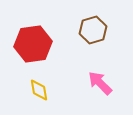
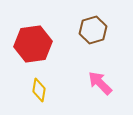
yellow diamond: rotated 20 degrees clockwise
